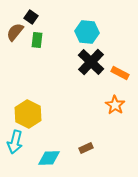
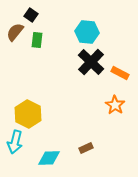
black square: moved 2 px up
